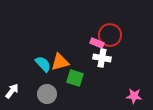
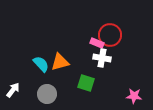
cyan semicircle: moved 2 px left
green square: moved 11 px right, 5 px down
white arrow: moved 1 px right, 1 px up
